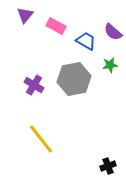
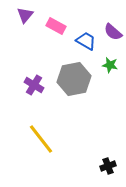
green star: rotated 21 degrees clockwise
